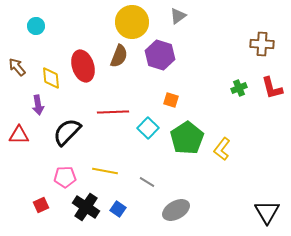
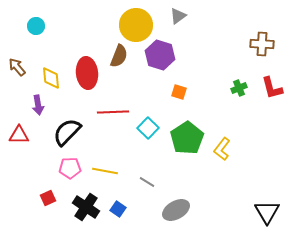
yellow circle: moved 4 px right, 3 px down
red ellipse: moved 4 px right, 7 px down; rotated 12 degrees clockwise
orange square: moved 8 px right, 8 px up
pink pentagon: moved 5 px right, 9 px up
red square: moved 7 px right, 7 px up
